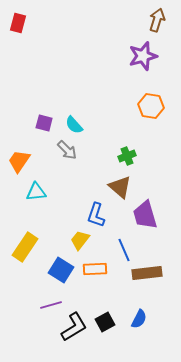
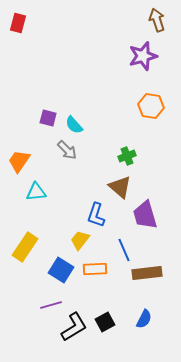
brown arrow: rotated 35 degrees counterclockwise
purple square: moved 4 px right, 5 px up
blue semicircle: moved 5 px right
